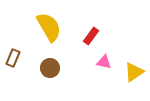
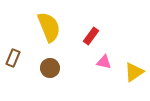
yellow semicircle: rotated 8 degrees clockwise
